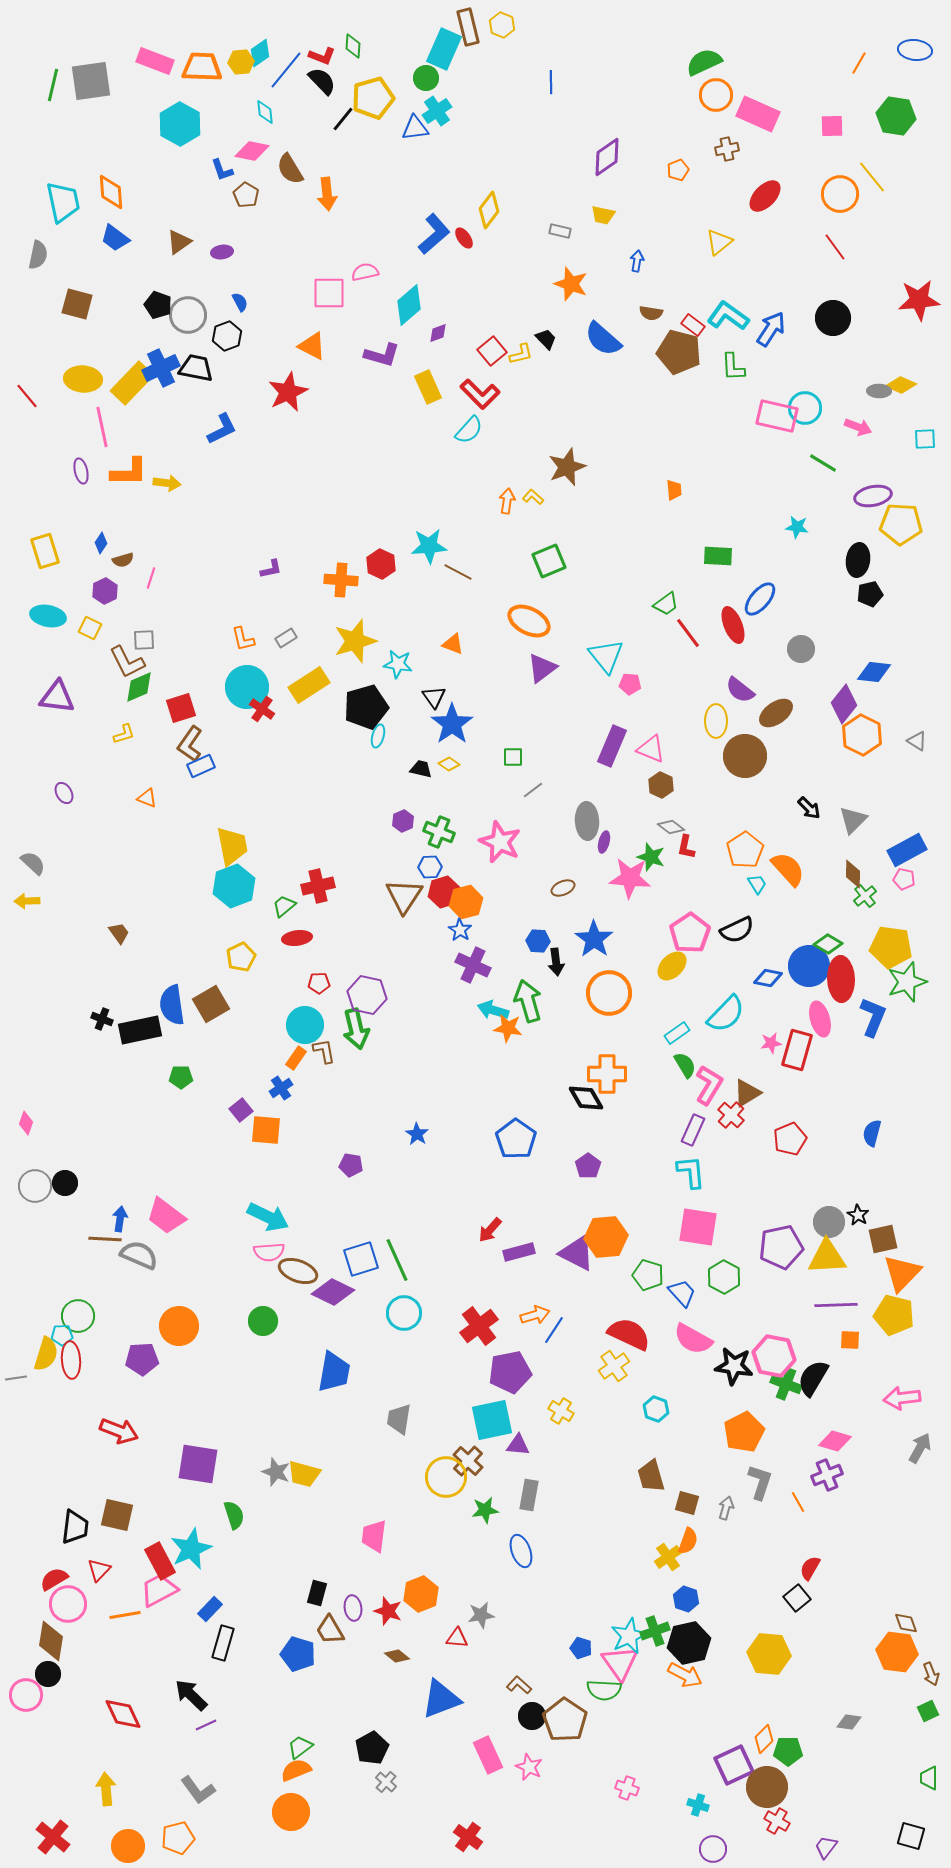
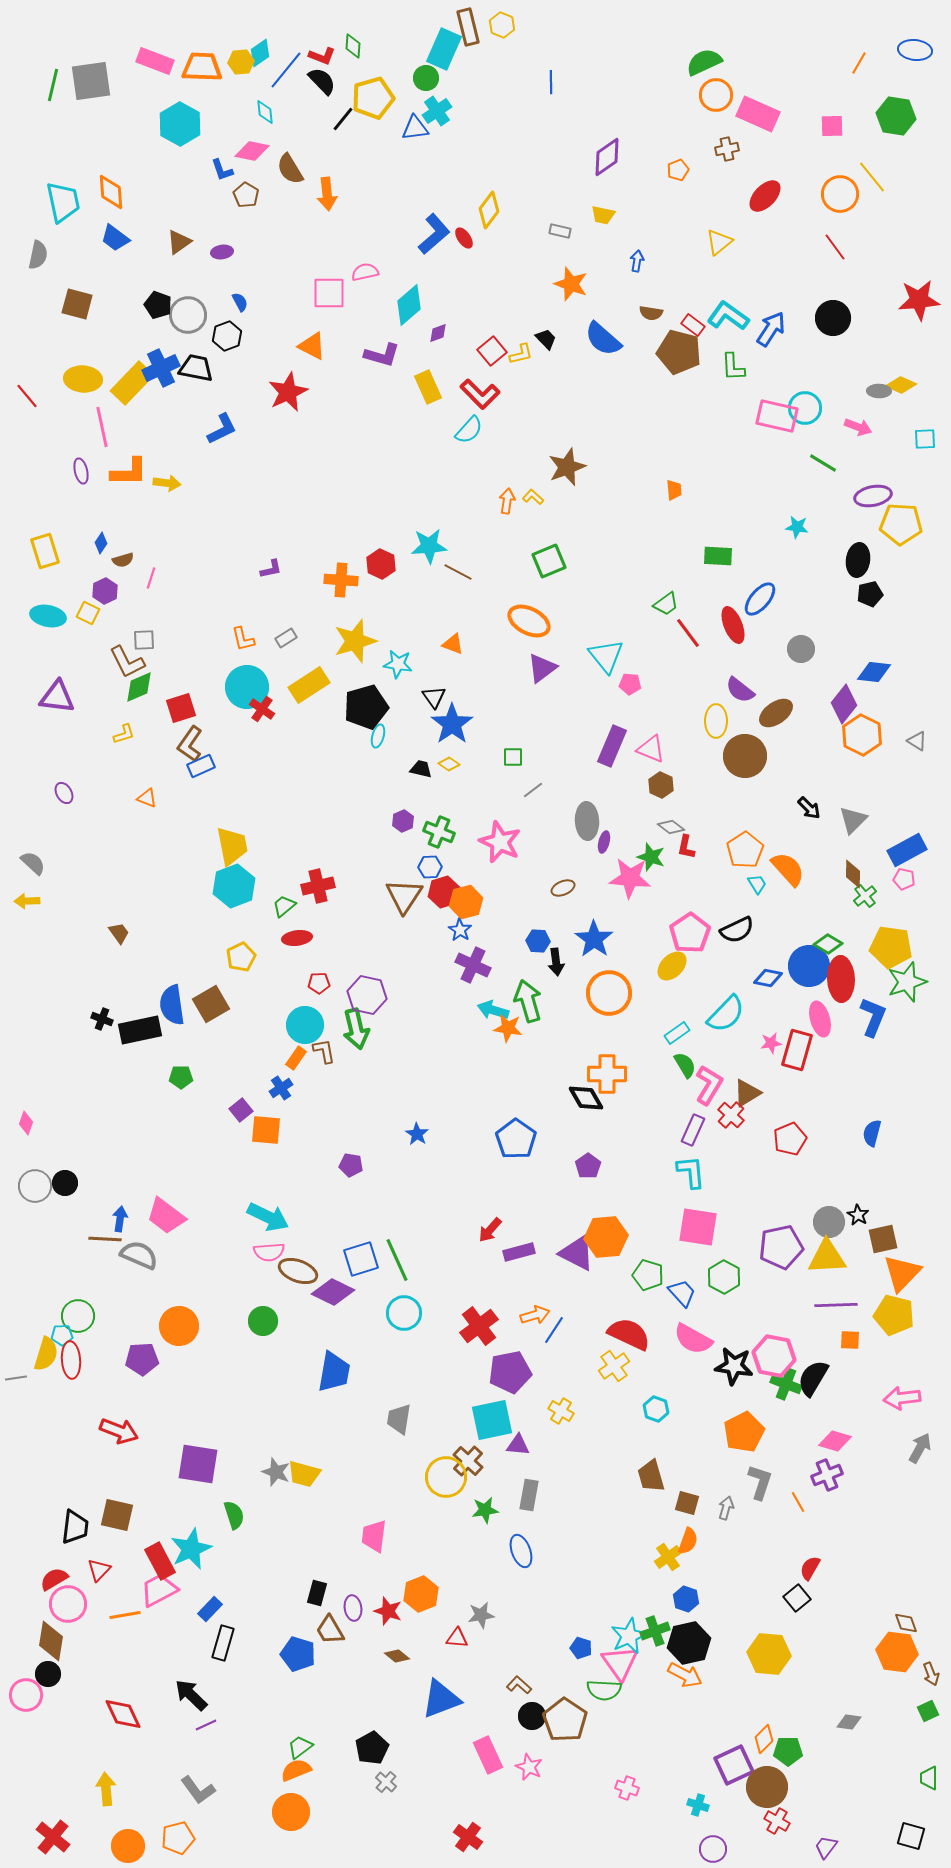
yellow square at (90, 628): moved 2 px left, 15 px up
